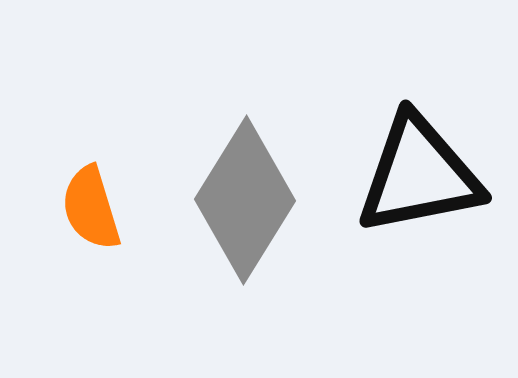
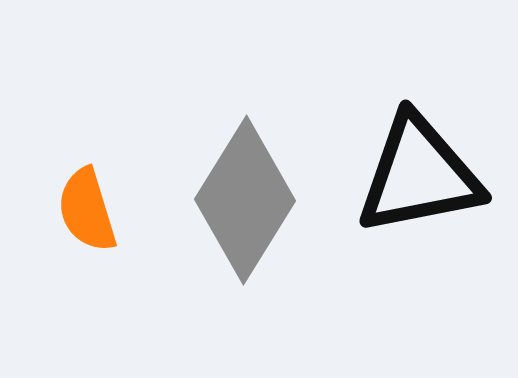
orange semicircle: moved 4 px left, 2 px down
